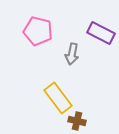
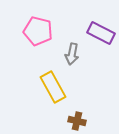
yellow rectangle: moved 5 px left, 11 px up; rotated 8 degrees clockwise
